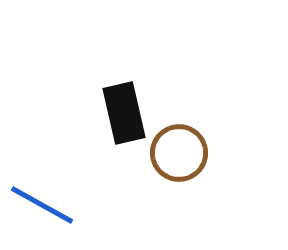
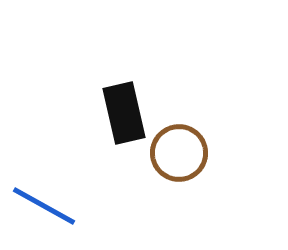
blue line: moved 2 px right, 1 px down
